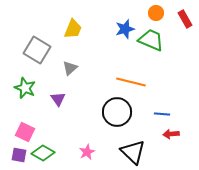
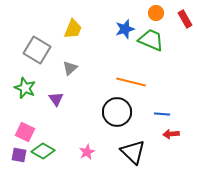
purple triangle: moved 2 px left
green diamond: moved 2 px up
